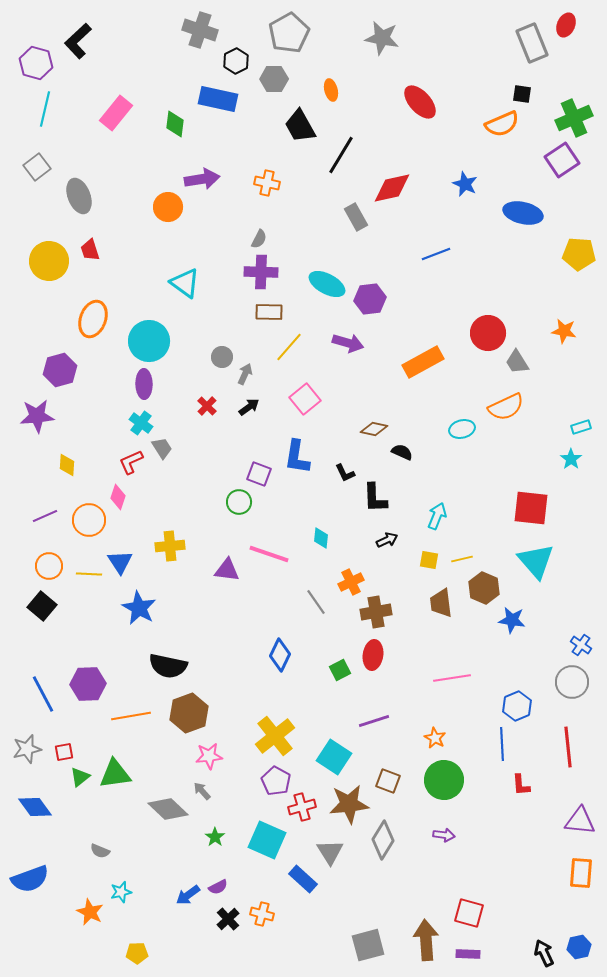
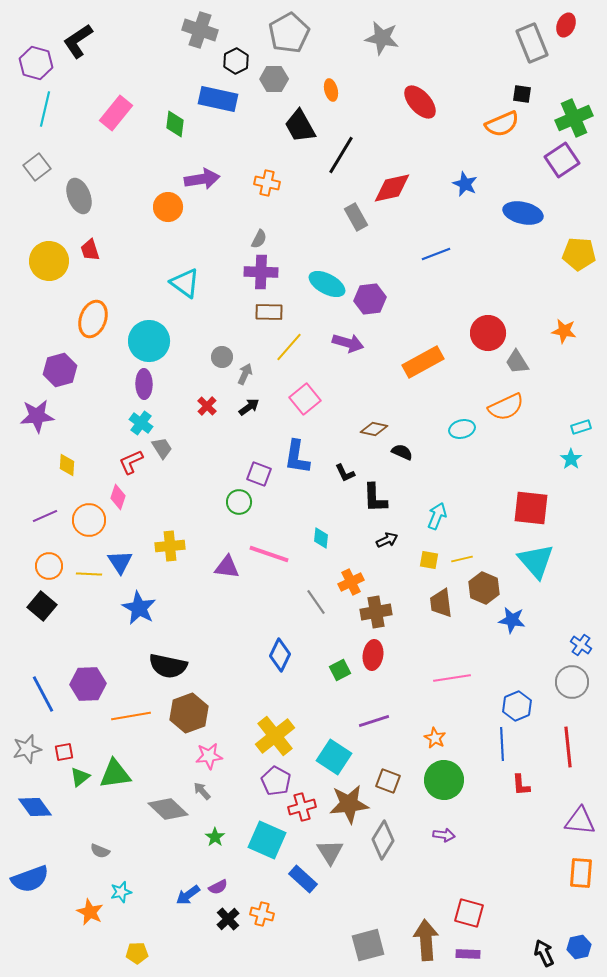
black L-shape at (78, 41): rotated 9 degrees clockwise
purple triangle at (227, 570): moved 3 px up
